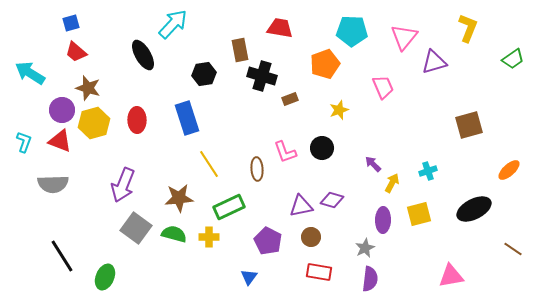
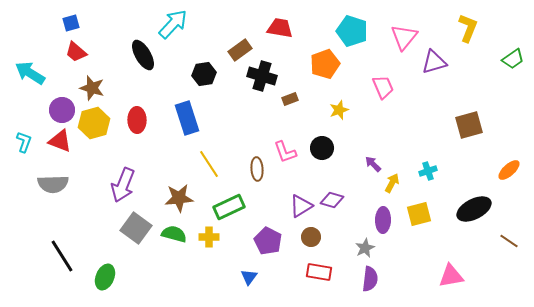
cyan pentagon at (352, 31): rotated 16 degrees clockwise
brown rectangle at (240, 50): rotated 65 degrees clockwise
brown star at (88, 88): moved 4 px right
purple triangle at (301, 206): rotated 20 degrees counterclockwise
brown line at (513, 249): moved 4 px left, 8 px up
